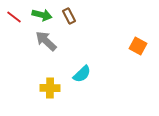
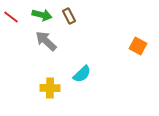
red line: moved 3 px left
